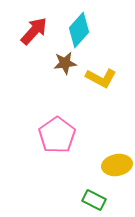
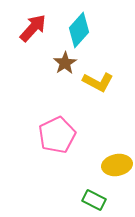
red arrow: moved 1 px left, 3 px up
brown star: rotated 25 degrees counterclockwise
yellow L-shape: moved 3 px left, 4 px down
pink pentagon: rotated 9 degrees clockwise
